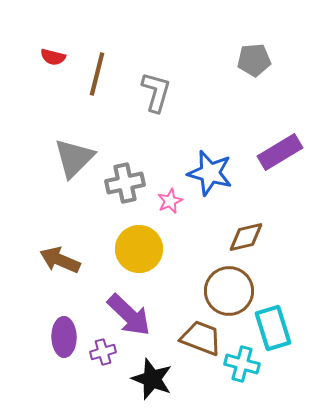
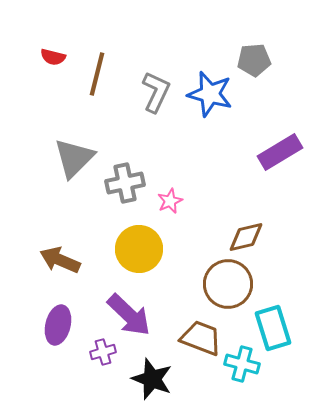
gray L-shape: rotated 9 degrees clockwise
blue star: moved 79 px up
brown circle: moved 1 px left, 7 px up
purple ellipse: moved 6 px left, 12 px up; rotated 15 degrees clockwise
